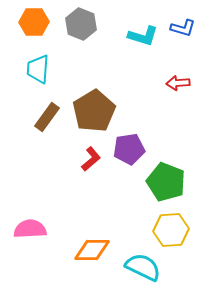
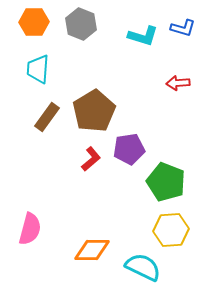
pink semicircle: rotated 108 degrees clockwise
